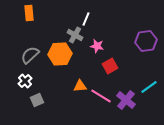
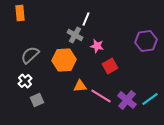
orange rectangle: moved 9 px left
orange hexagon: moved 4 px right, 6 px down
cyan line: moved 1 px right, 12 px down
purple cross: moved 1 px right
